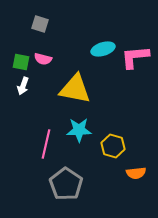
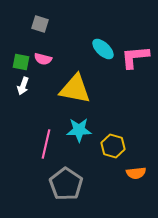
cyan ellipse: rotated 60 degrees clockwise
